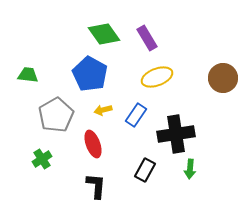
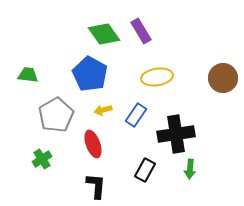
purple rectangle: moved 6 px left, 7 px up
yellow ellipse: rotated 12 degrees clockwise
